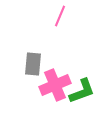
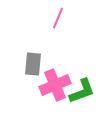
pink line: moved 2 px left, 2 px down
